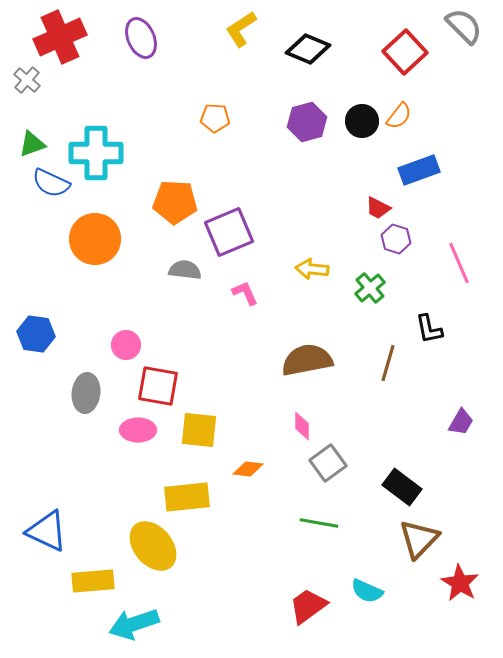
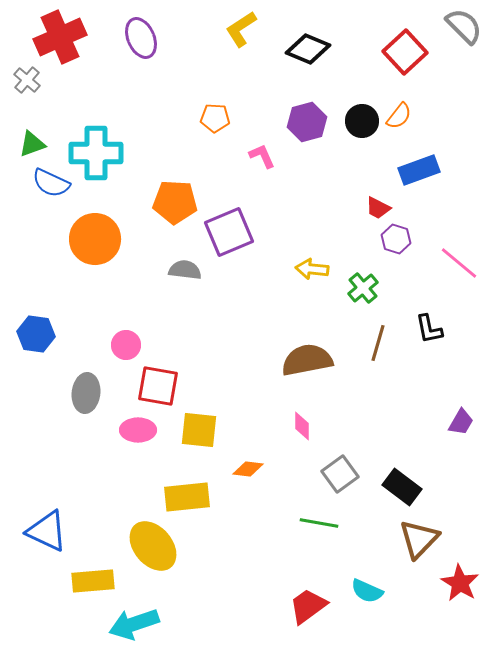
pink line at (459, 263): rotated 27 degrees counterclockwise
green cross at (370, 288): moved 7 px left
pink L-shape at (245, 293): moved 17 px right, 137 px up
brown line at (388, 363): moved 10 px left, 20 px up
gray square at (328, 463): moved 12 px right, 11 px down
